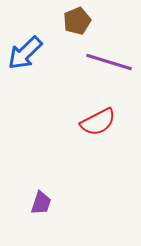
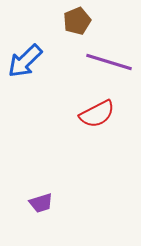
blue arrow: moved 8 px down
red semicircle: moved 1 px left, 8 px up
purple trapezoid: rotated 55 degrees clockwise
